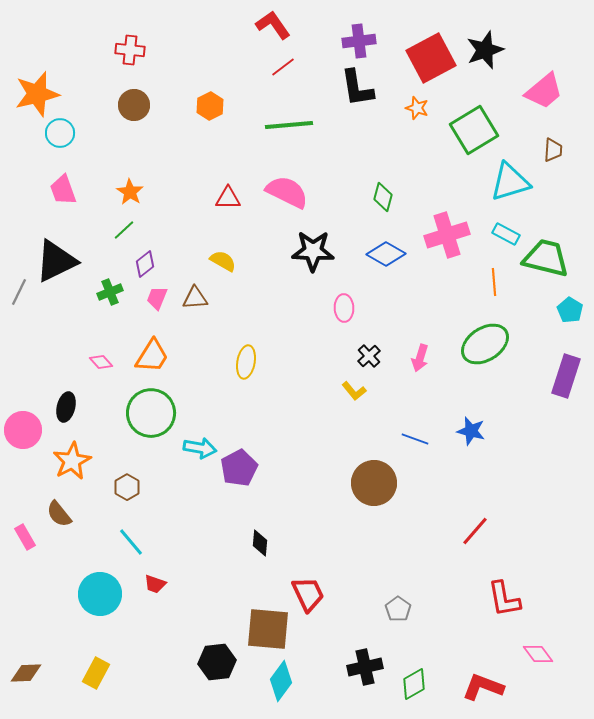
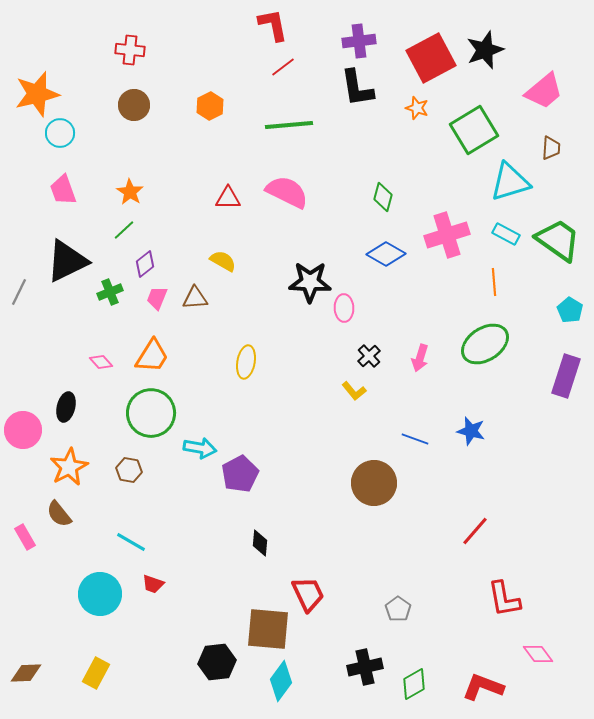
red L-shape at (273, 25): rotated 24 degrees clockwise
brown trapezoid at (553, 150): moved 2 px left, 2 px up
black star at (313, 251): moved 3 px left, 31 px down
green trapezoid at (546, 258): moved 12 px right, 18 px up; rotated 21 degrees clockwise
black triangle at (56, 261): moved 11 px right
orange star at (72, 461): moved 3 px left, 6 px down
purple pentagon at (239, 468): moved 1 px right, 6 px down
brown hexagon at (127, 487): moved 2 px right, 17 px up; rotated 20 degrees counterclockwise
cyan line at (131, 542): rotated 20 degrees counterclockwise
red trapezoid at (155, 584): moved 2 px left
